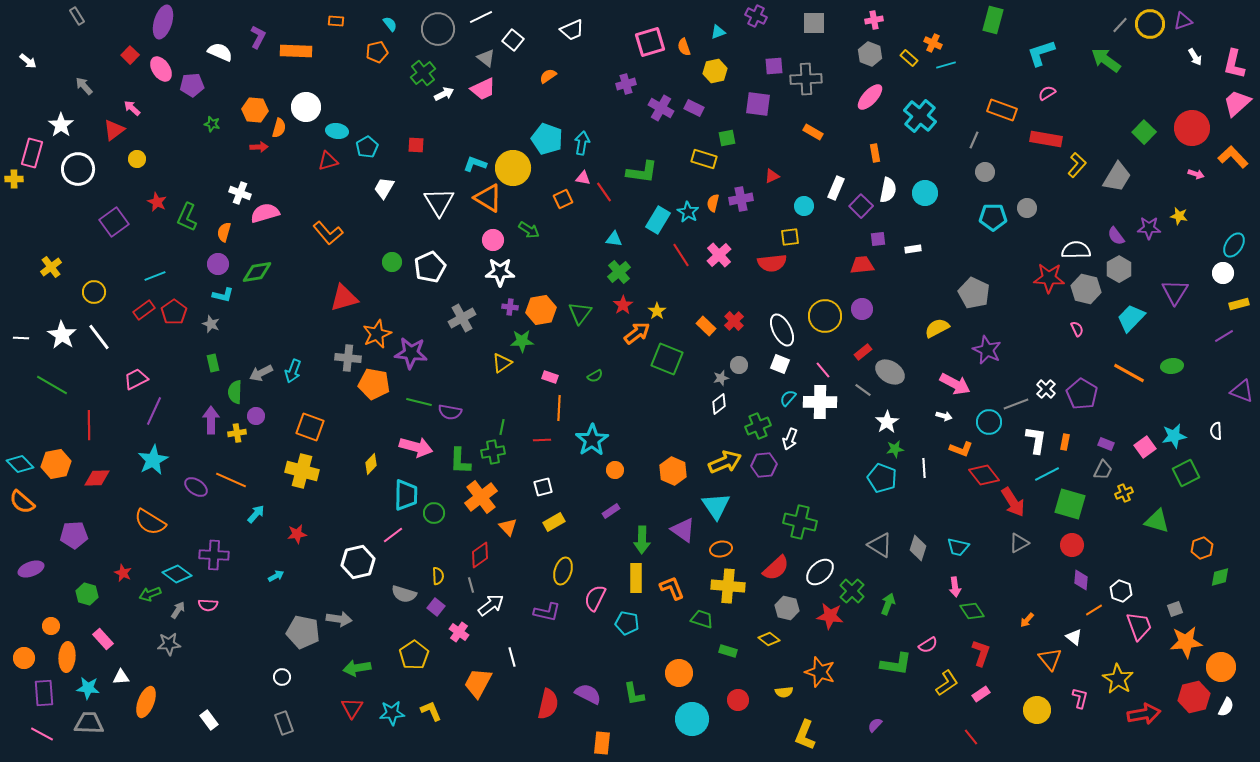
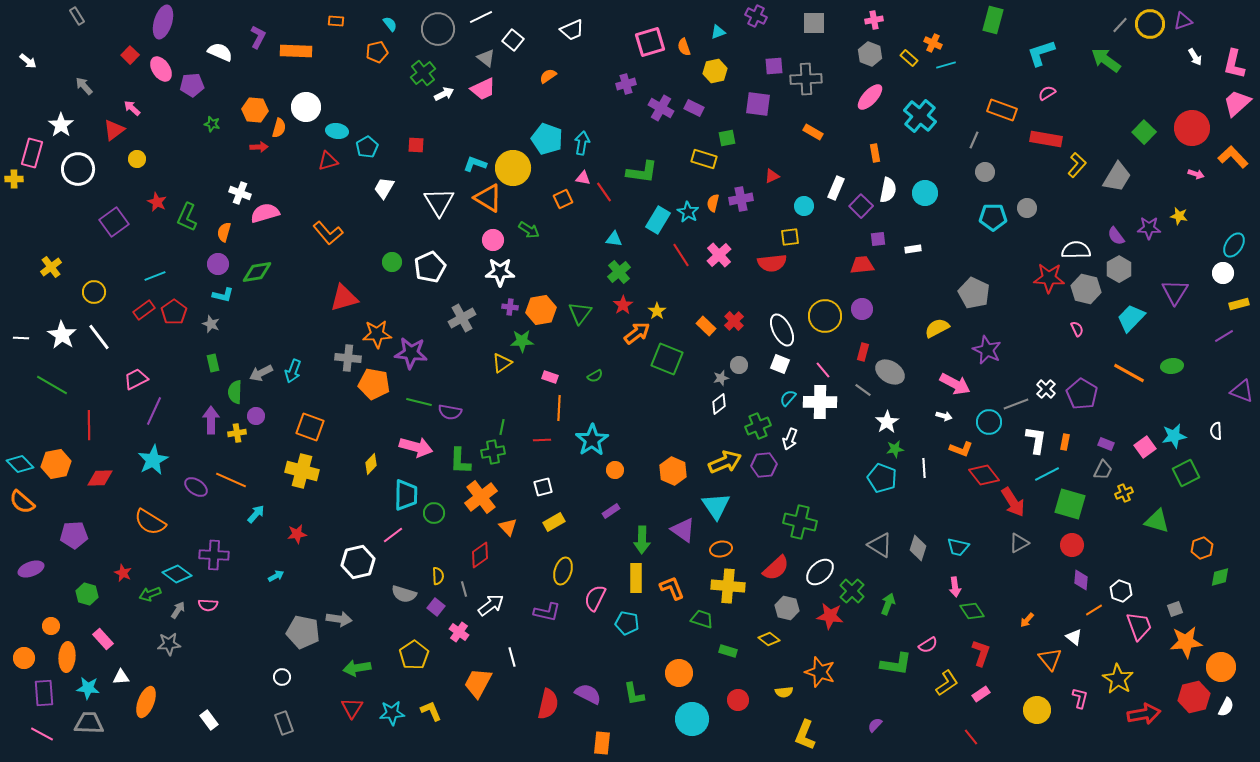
orange star at (377, 334): rotated 20 degrees clockwise
red rectangle at (863, 352): rotated 36 degrees counterclockwise
red diamond at (97, 478): moved 3 px right
gray line at (471, 585): moved 7 px left, 4 px down
